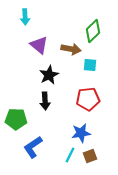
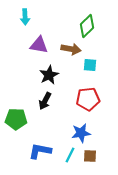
green diamond: moved 6 px left, 5 px up
purple triangle: rotated 30 degrees counterclockwise
black arrow: rotated 30 degrees clockwise
blue L-shape: moved 7 px right, 4 px down; rotated 45 degrees clockwise
brown square: rotated 24 degrees clockwise
